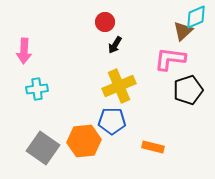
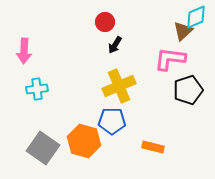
orange hexagon: rotated 20 degrees clockwise
